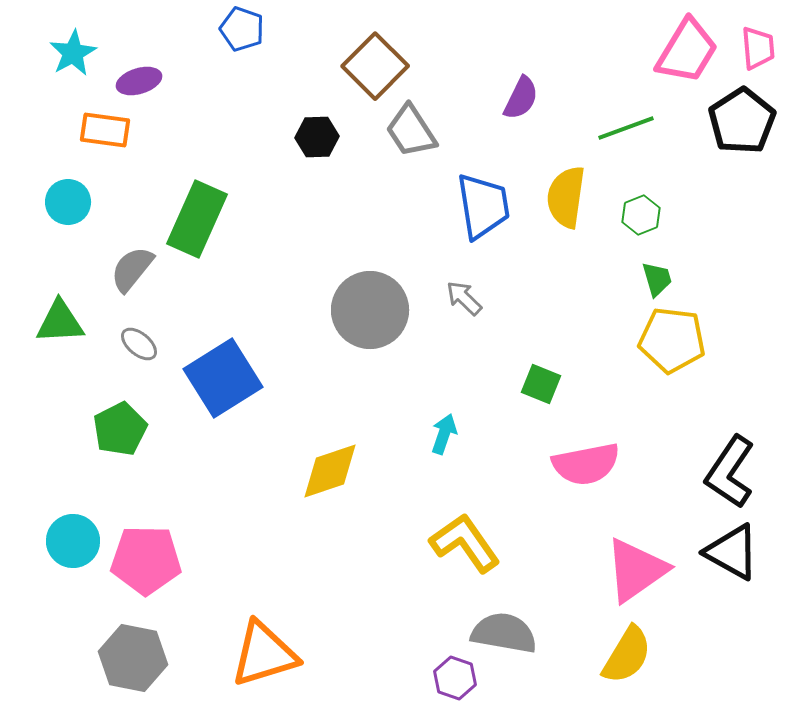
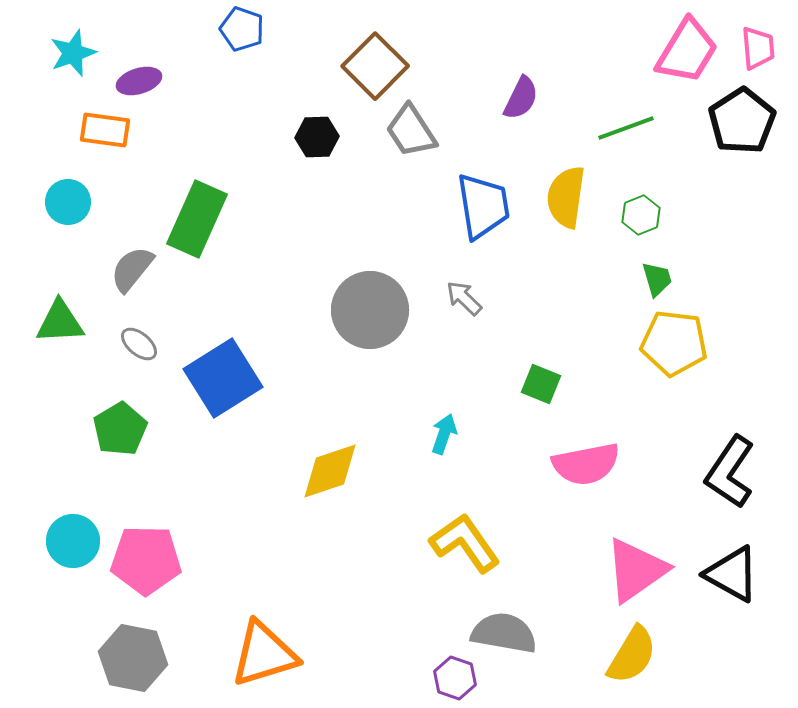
cyan star at (73, 53): rotated 9 degrees clockwise
yellow pentagon at (672, 340): moved 2 px right, 3 px down
green pentagon at (120, 429): rotated 4 degrees counterclockwise
black triangle at (732, 552): moved 22 px down
yellow semicircle at (627, 655): moved 5 px right
